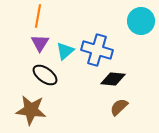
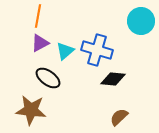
purple triangle: rotated 30 degrees clockwise
black ellipse: moved 3 px right, 3 px down
brown semicircle: moved 10 px down
